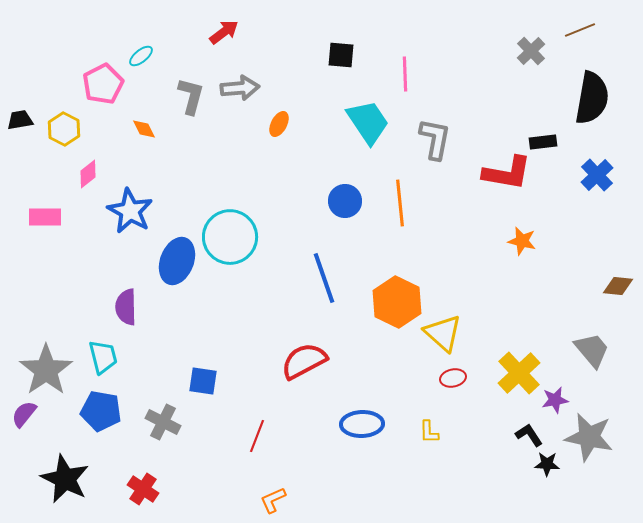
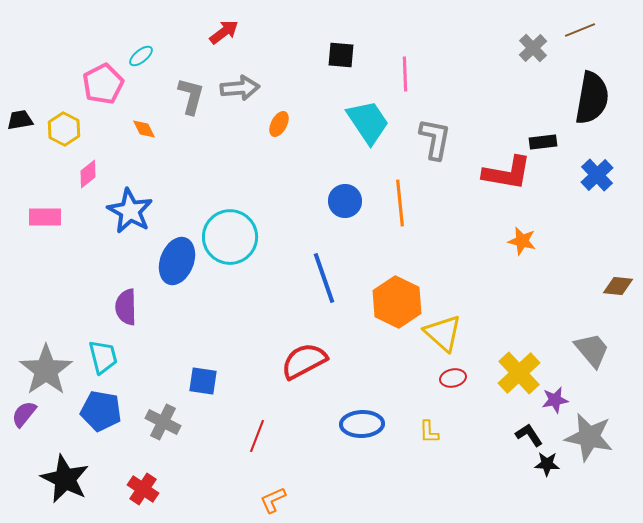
gray cross at (531, 51): moved 2 px right, 3 px up
